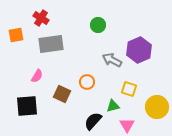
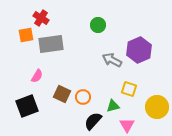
orange square: moved 10 px right
orange circle: moved 4 px left, 15 px down
black square: rotated 15 degrees counterclockwise
